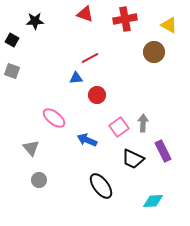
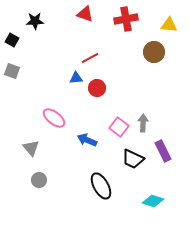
red cross: moved 1 px right
yellow triangle: rotated 24 degrees counterclockwise
red circle: moved 7 px up
pink square: rotated 18 degrees counterclockwise
black ellipse: rotated 8 degrees clockwise
cyan diamond: rotated 20 degrees clockwise
